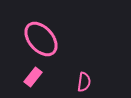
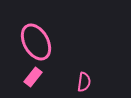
pink ellipse: moved 5 px left, 3 px down; rotated 12 degrees clockwise
